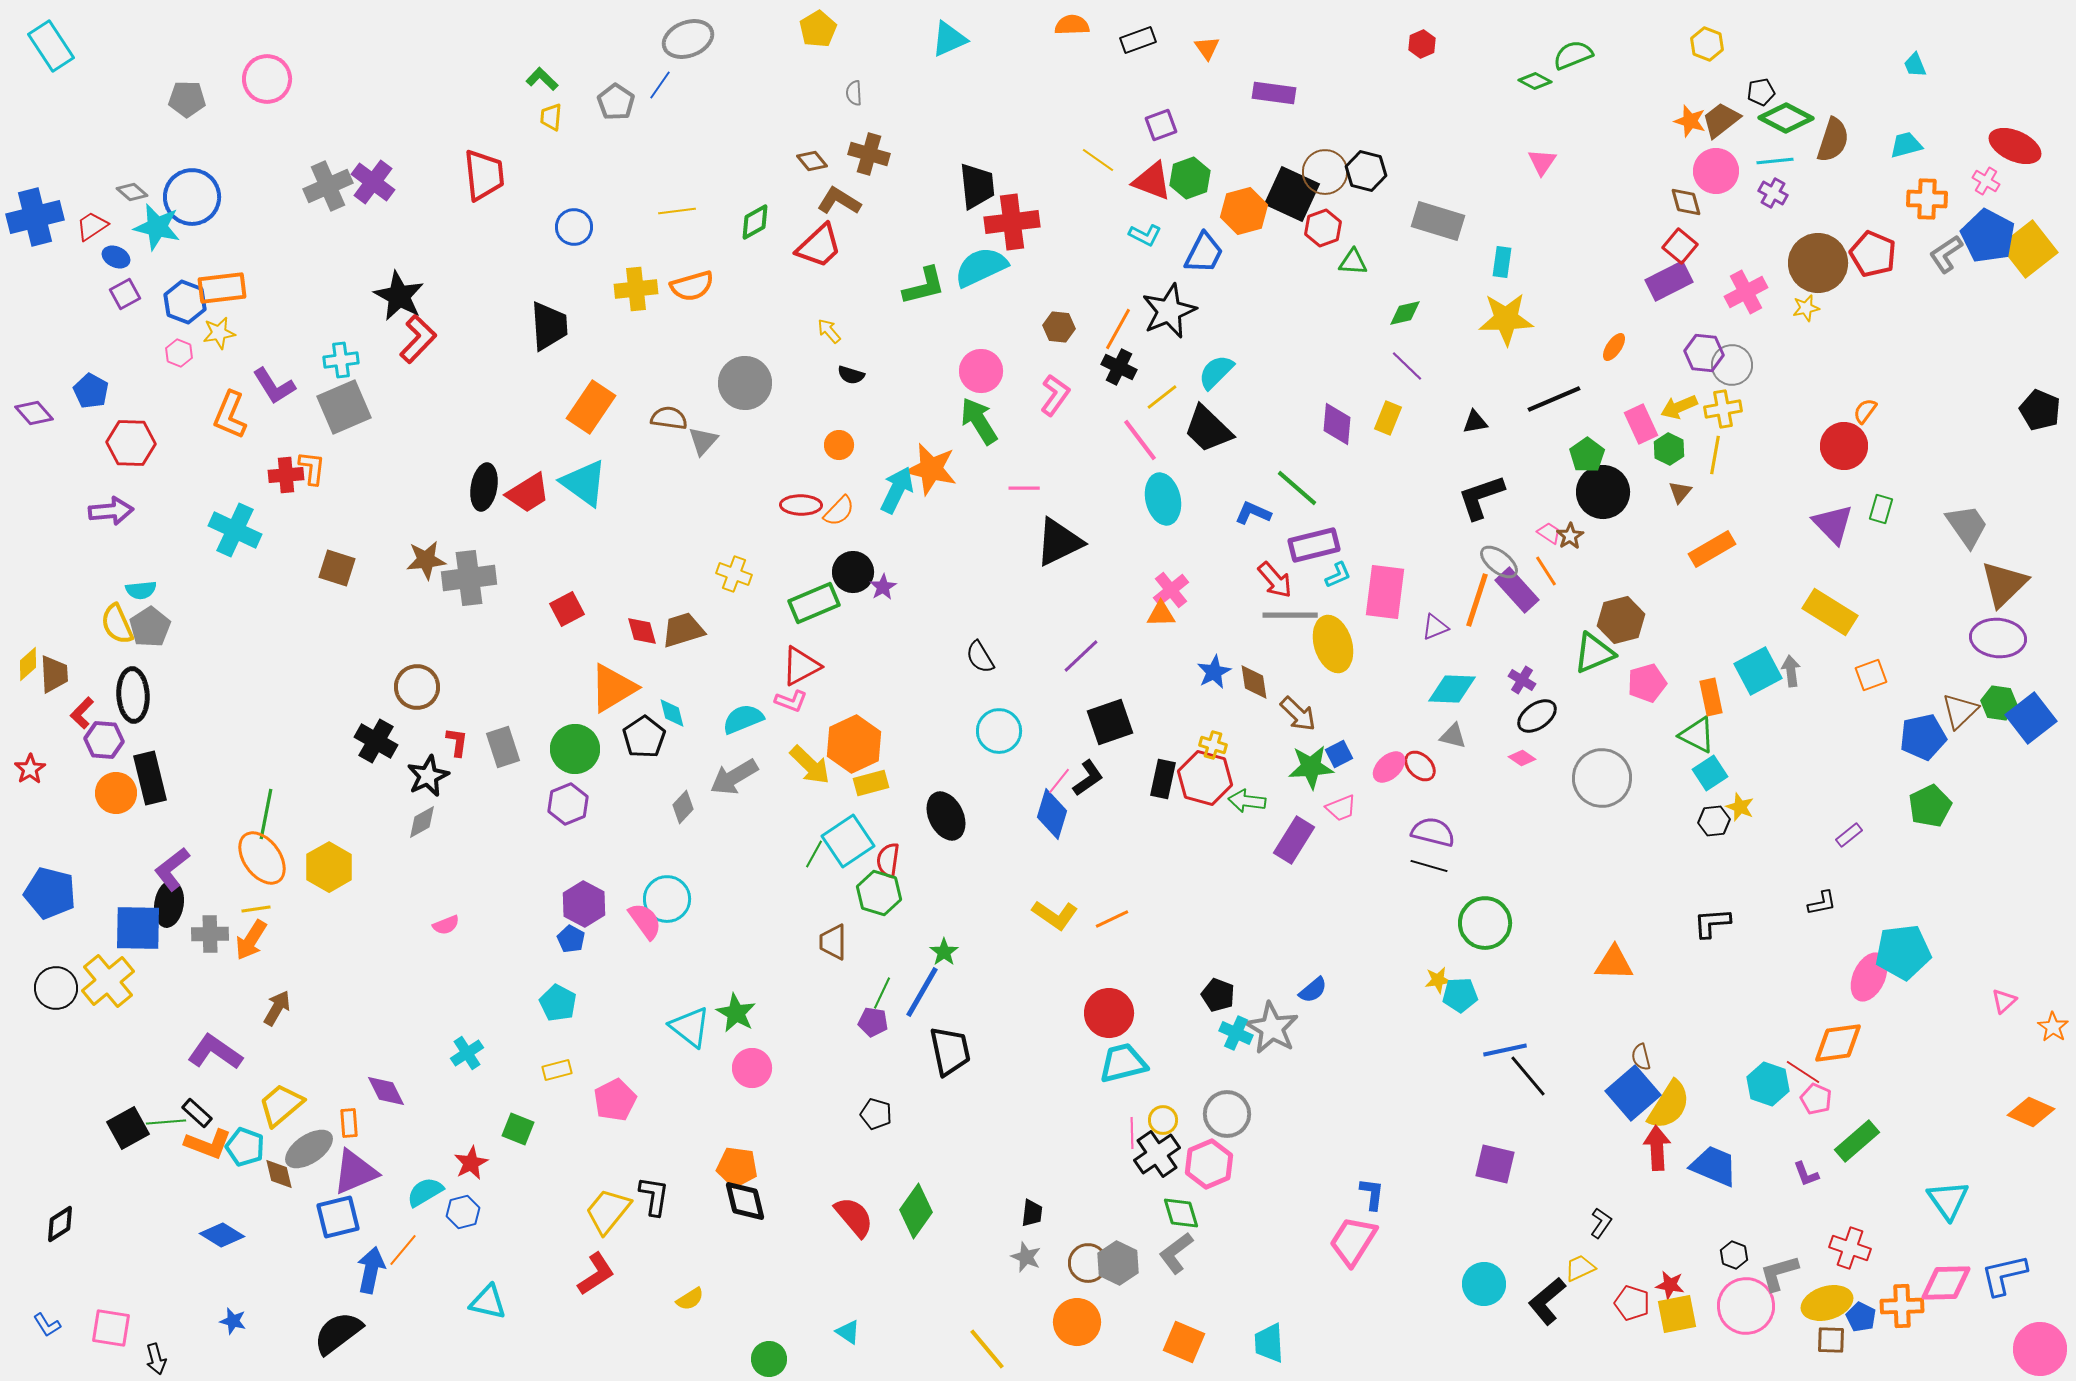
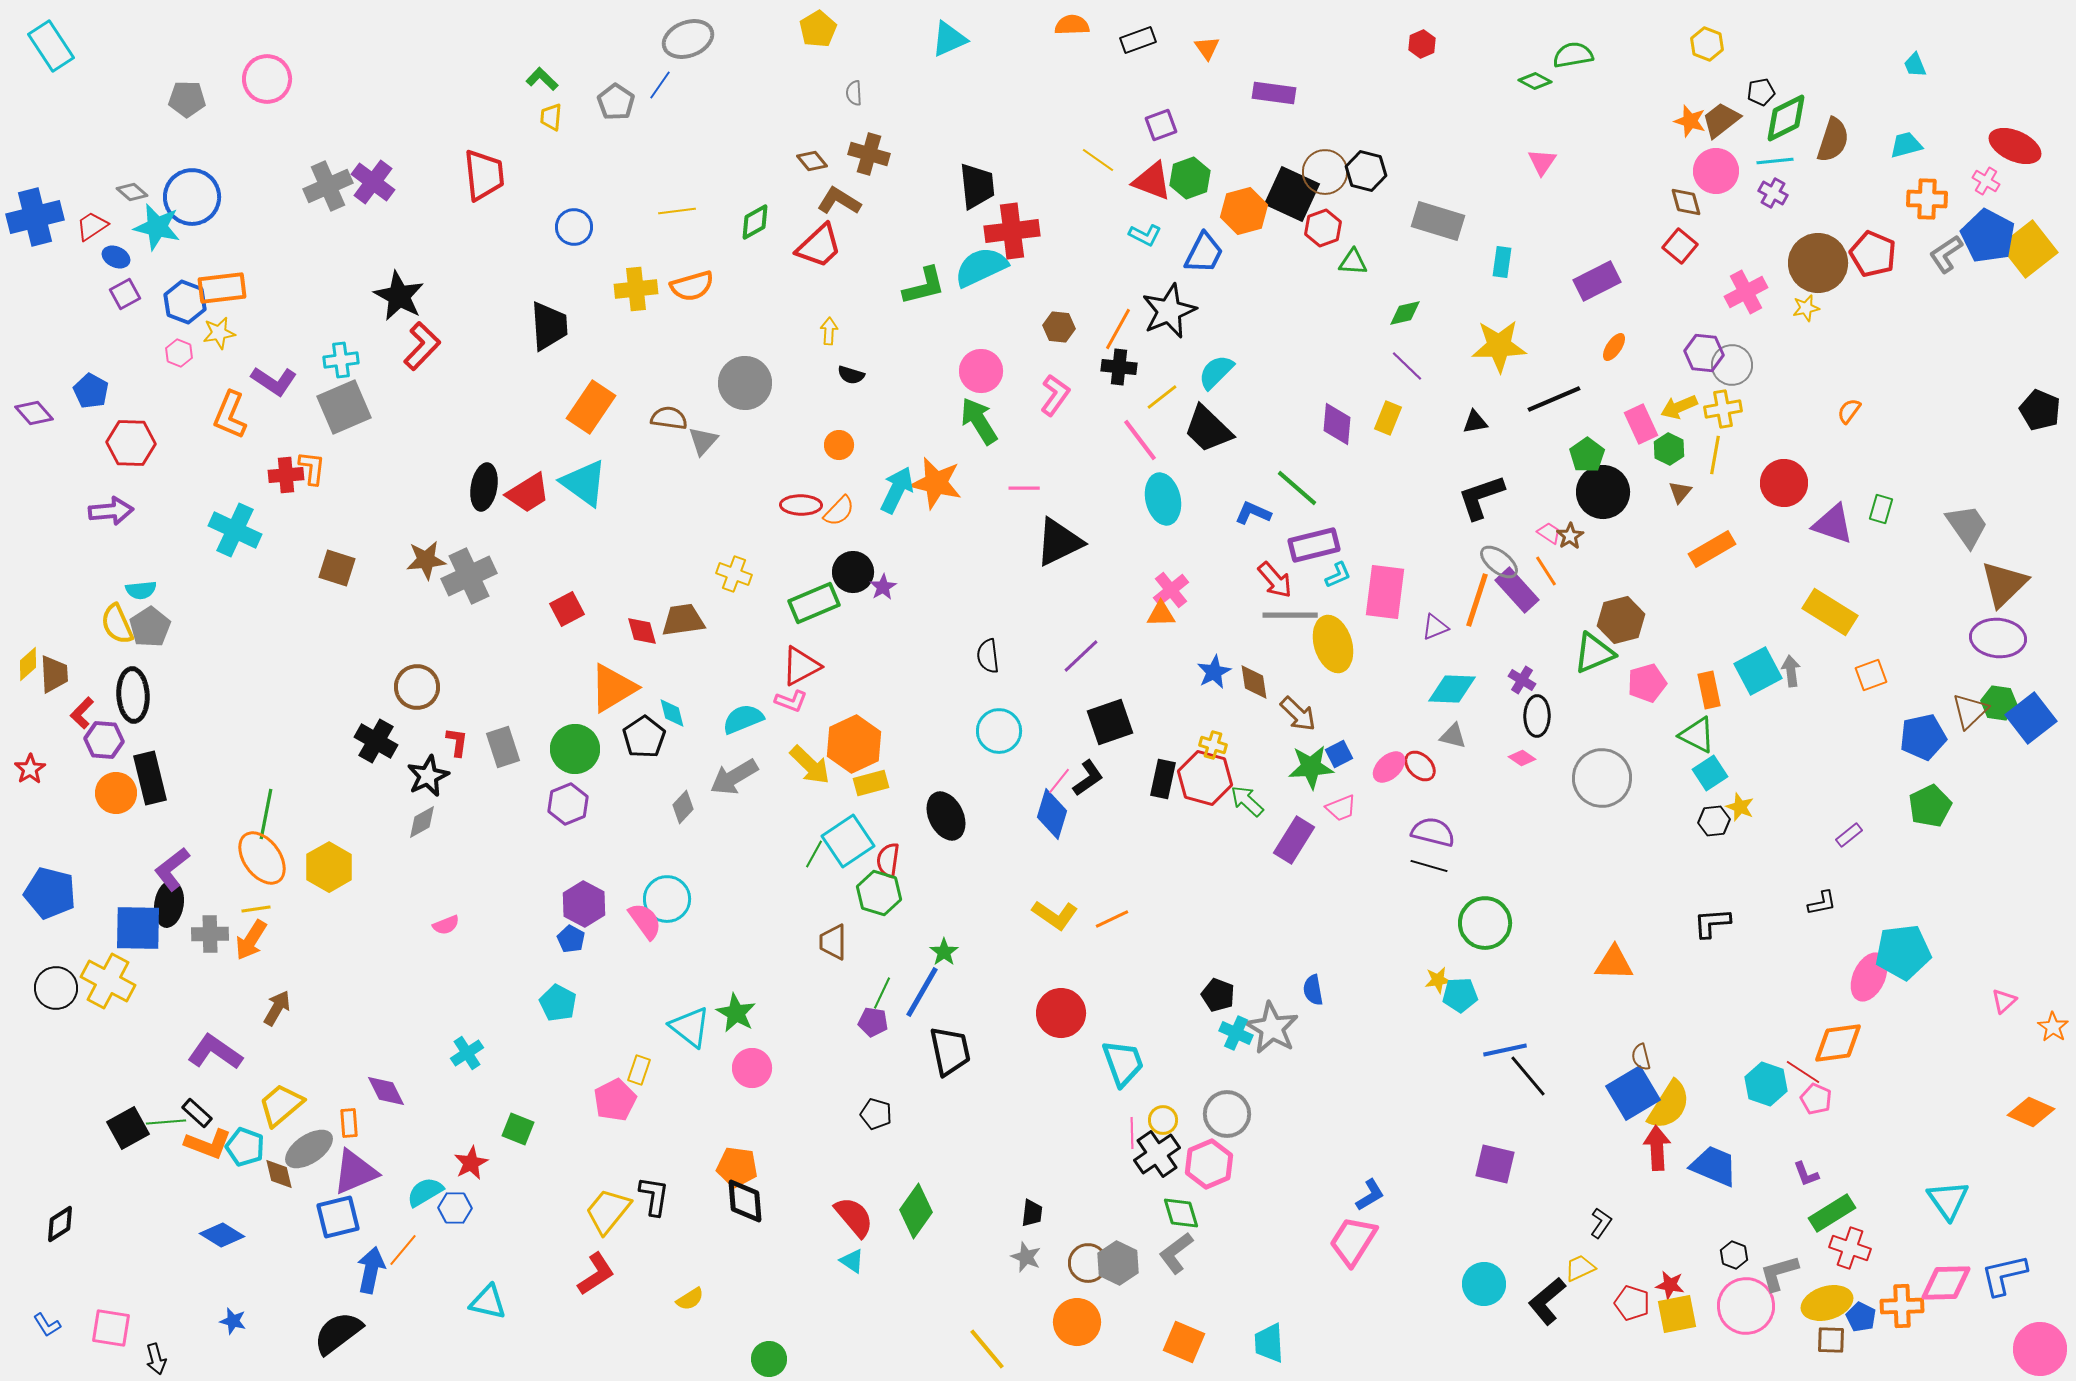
green semicircle at (1573, 55): rotated 12 degrees clockwise
green diamond at (1786, 118): rotated 54 degrees counterclockwise
red cross at (1012, 222): moved 9 px down
purple rectangle at (1669, 281): moved 72 px left
yellow star at (1506, 319): moved 7 px left, 27 px down
yellow arrow at (829, 331): rotated 44 degrees clockwise
red L-shape at (418, 339): moved 4 px right, 7 px down
black cross at (1119, 367): rotated 20 degrees counterclockwise
purple L-shape at (274, 386): moved 5 px up; rotated 24 degrees counterclockwise
orange semicircle at (1865, 411): moved 16 px left
red circle at (1844, 446): moved 60 px left, 37 px down
orange star at (931, 469): moved 5 px right, 14 px down
purple triangle at (1833, 524): rotated 27 degrees counterclockwise
gray cross at (469, 578): moved 2 px up; rotated 18 degrees counterclockwise
brown trapezoid at (683, 630): moved 10 px up; rotated 9 degrees clockwise
black semicircle at (980, 657): moved 8 px right, 1 px up; rotated 24 degrees clockwise
orange rectangle at (1711, 697): moved 2 px left, 7 px up
brown triangle at (1960, 711): moved 10 px right
black ellipse at (1537, 716): rotated 54 degrees counterclockwise
green arrow at (1247, 801): rotated 36 degrees clockwise
yellow cross at (108, 981): rotated 22 degrees counterclockwise
blue semicircle at (1313, 990): rotated 120 degrees clockwise
red circle at (1109, 1013): moved 48 px left
cyan trapezoid at (1123, 1063): rotated 84 degrees clockwise
yellow rectangle at (557, 1070): moved 82 px right; rotated 56 degrees counterclockwise
cyan hexagon at (1768, 1084): moved 2 px left
blue square at (1633, 1093): rotated 10 degrees clockwise
green rectangle at (1857, 1141): moved 25 px left, 72 px down; rotated 9 degrees clockwise
blue L-shape at (1372, 1194): moved 2 px left, 1 px down; rotated 52 degrees clockwise
black diamond at (745, 1201): rotated 9 degrees clockwise
blue hexagon at (463, 1212): moved 8 px left, 4 px up; rotated 16 degrees clockwise
cyan triangle at (848, 1332): moved 4 px right, 71 px up
